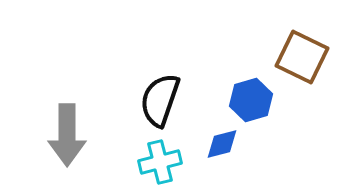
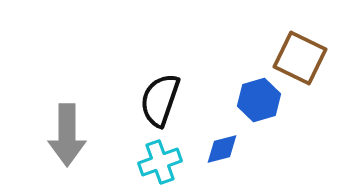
brown square: moved 2 px left, 1 px down
blue hexagon: moved 8 px right
blue diamond: moved 5 px down
cyan cross: rotated 6 degrees counterclockwise
